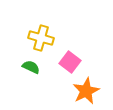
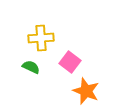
yellow cross: rotated 20 degrees counterclockwise
orange star: rotated 24 degrees counterclockwise
